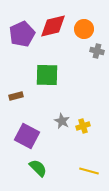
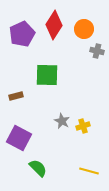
red diamond: moved 1 px right, 1 px up; rotated 44 degrees counterclockwise
purple square: moved 8 px left, 2 px down
